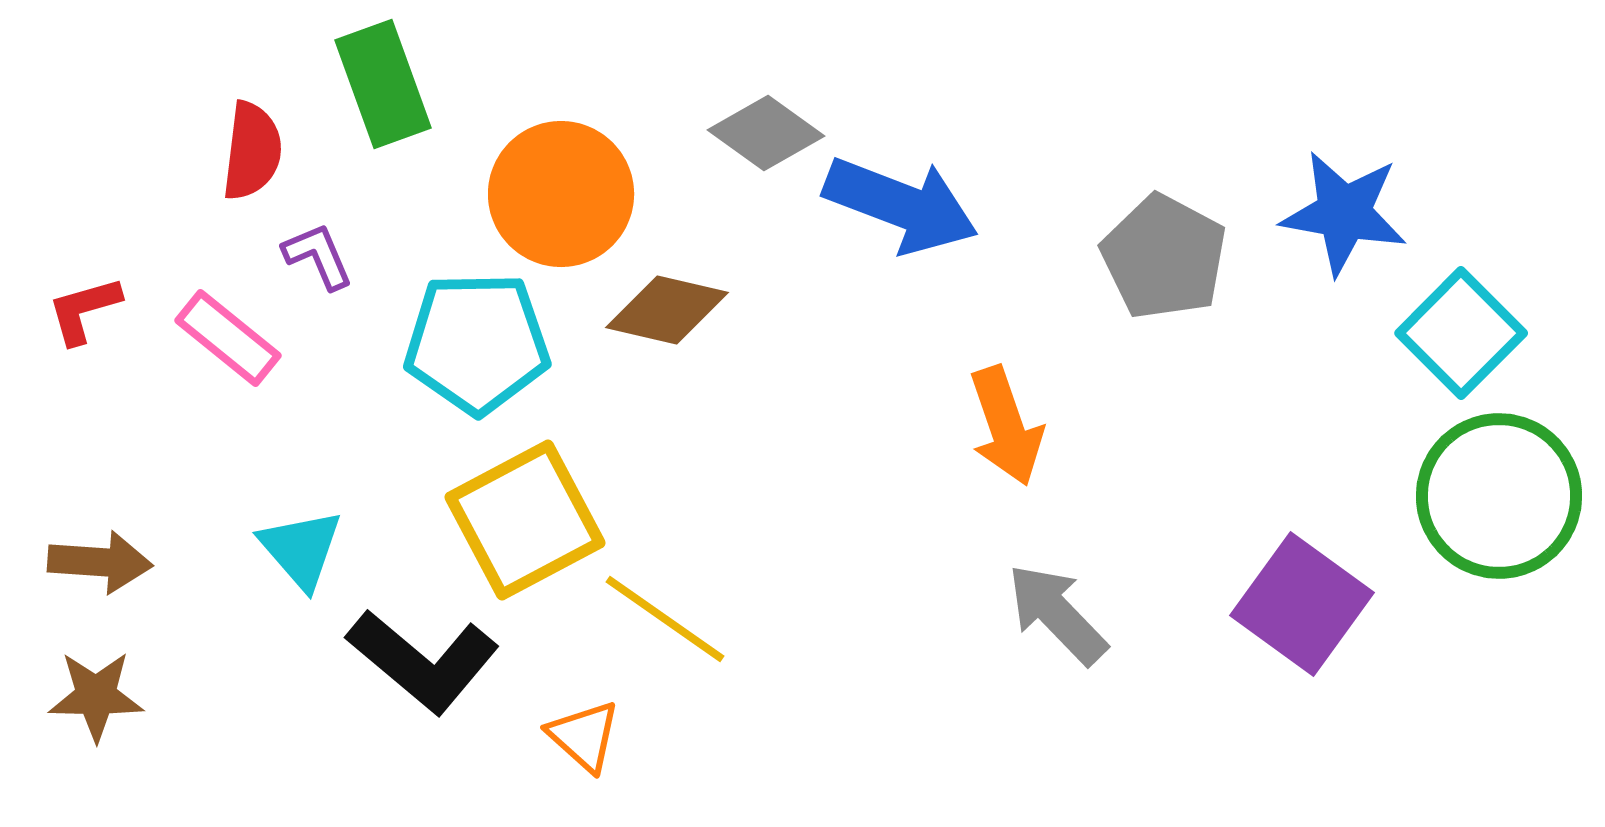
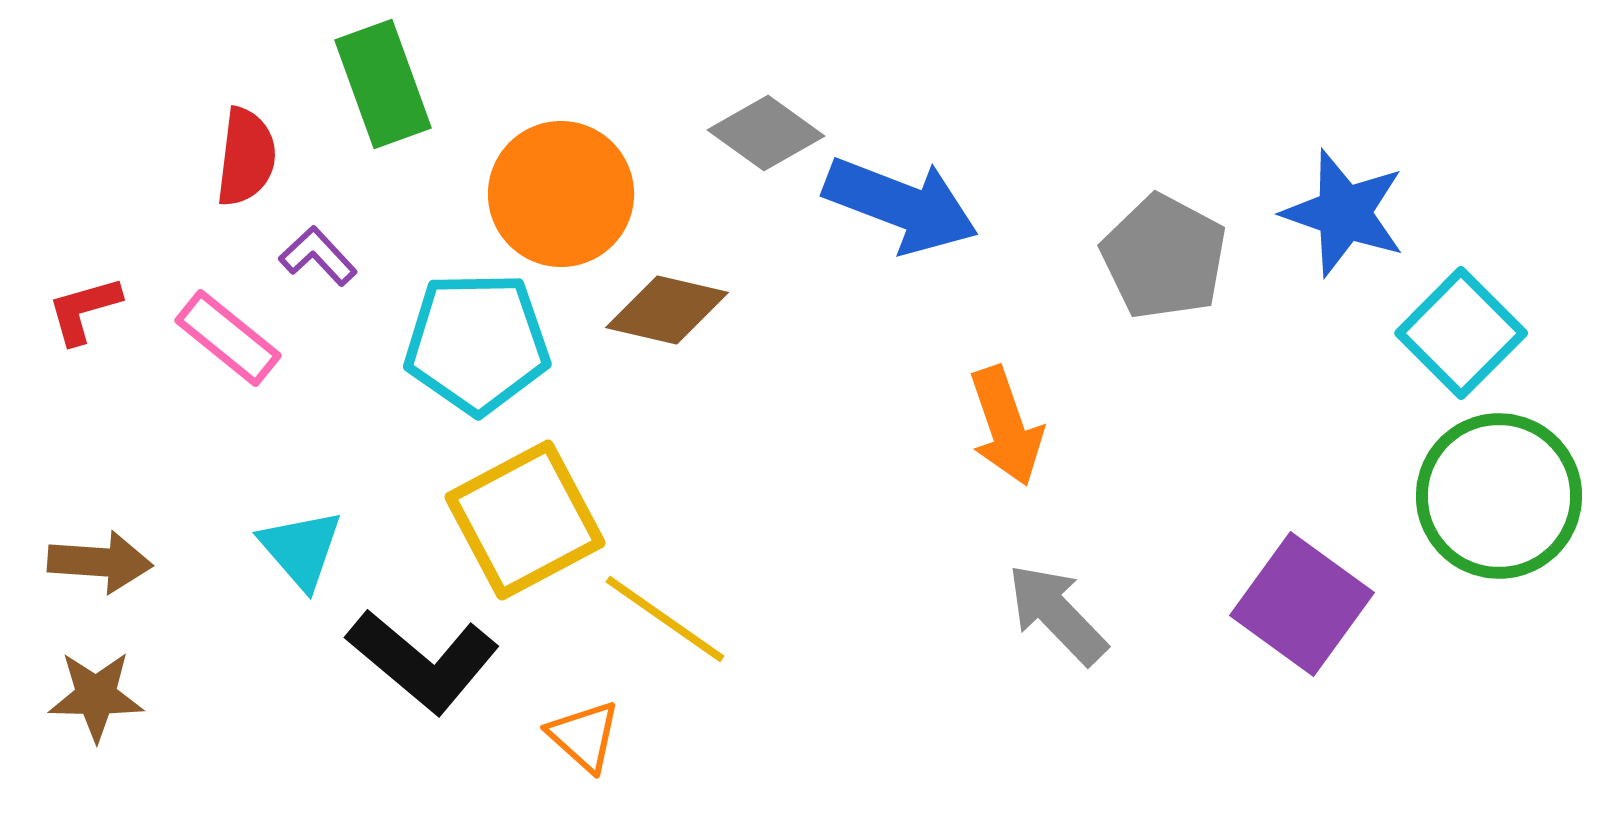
red semicircle: moved 6 px left, 6 px down
blue star: rotated 9 degrees clockwise
purple L-shape: rotated 20 degrees counterclockwise
